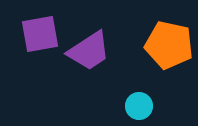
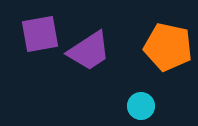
orange pentagon: moved 1 px left, 2 px down
cyan circle: moved 2 px right
